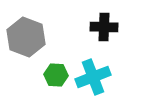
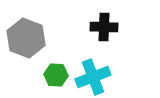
gray hexagon: moved 1 px down
